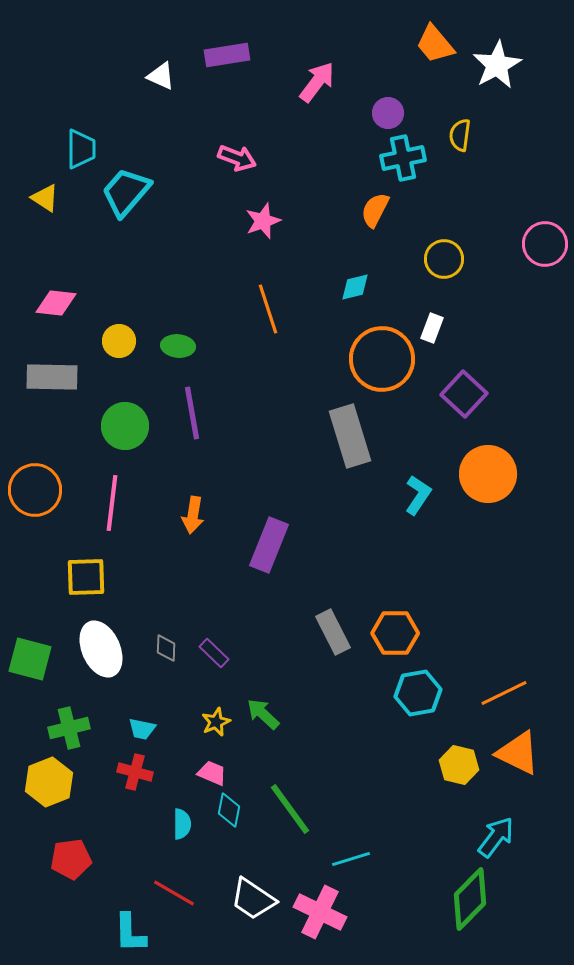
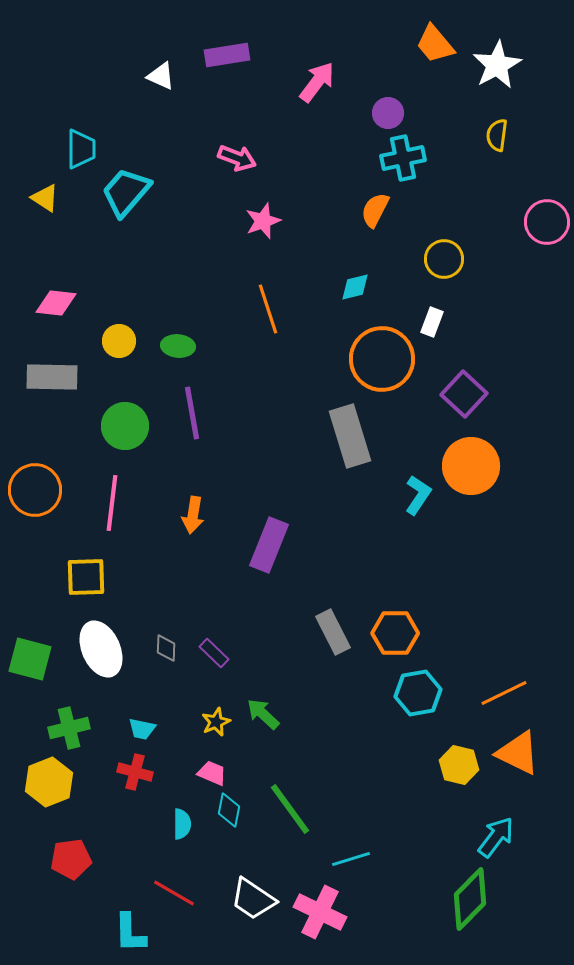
yellow semicircle at (460, 135): moved 37 px right
pink circle at (545, 244): moved 2 px right, 22 px up
white rectangle at (432, 328): moved 6 px up
orange circle at (488, 474): moved 17 px left, 8 px up
